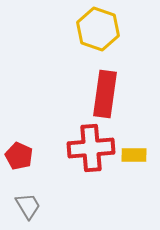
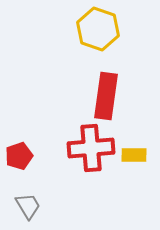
red rectangle: moved 1 px right, 2 px down
red pentagon: rotated 28 degrees clockwise
